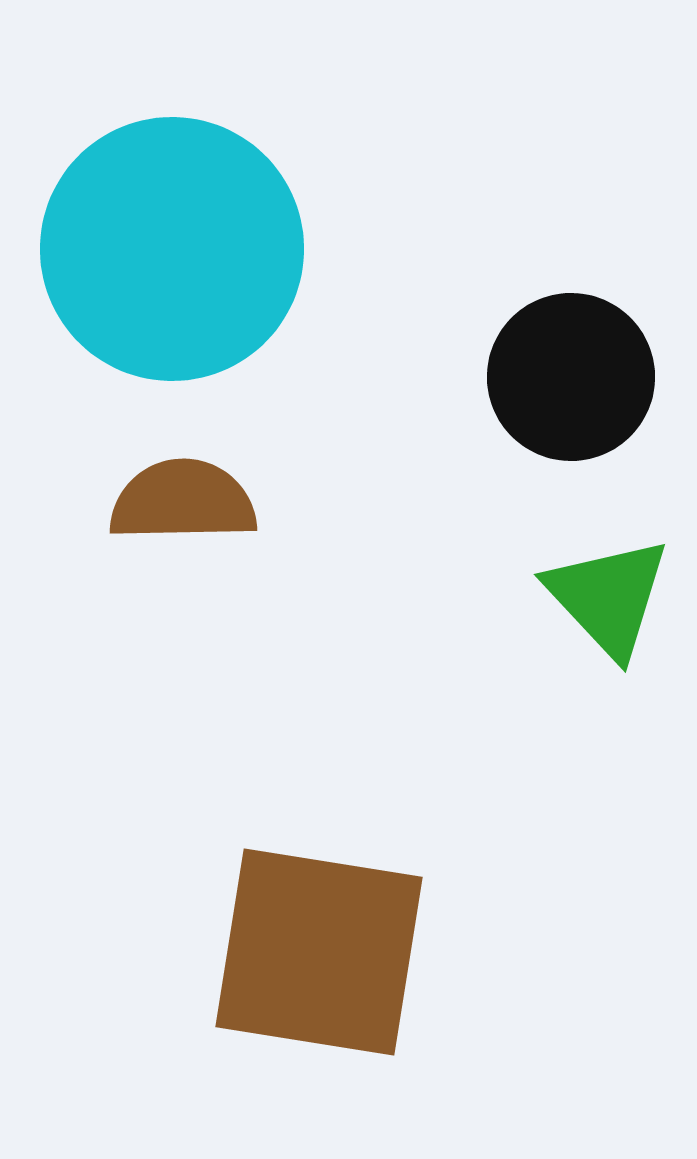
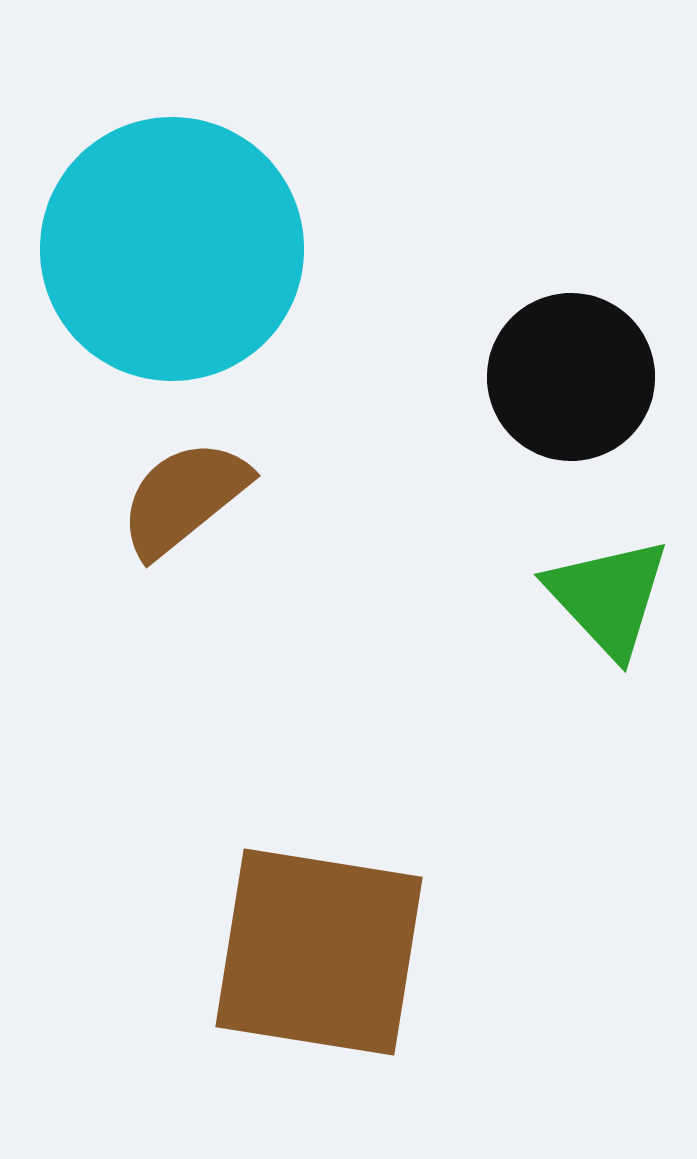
brown semicircle: moved 1 px right, 3 px up; rotated 38 degrees counterclockwise
